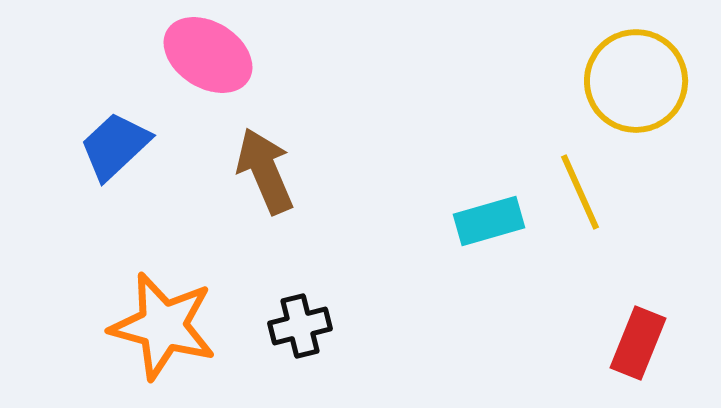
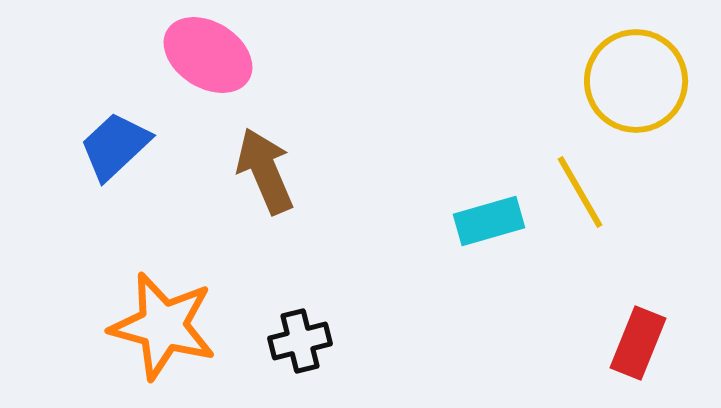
yellow line: rotated 6 degrees counterclockwise
black cross: moved 15 px down
